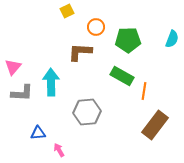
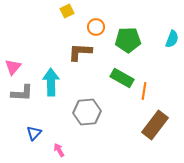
green rectangle: moved 2 px down
blue triangle: moved 4 px left; rotated 42 degrees counterclockwise
